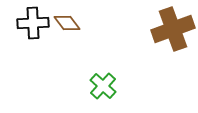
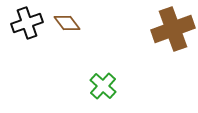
black cross: moved 6 px left; rotated 16 degrees counterclockwise
